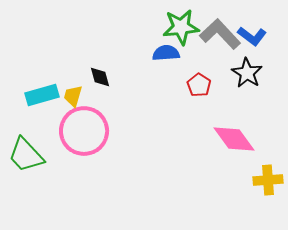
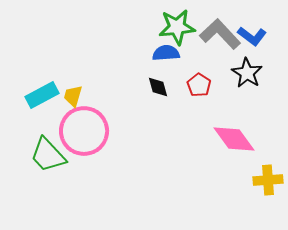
green star: moved 4 px left
black diamond: moved 58 px right, 10 px down
cyan rectangle: rotated 12 degrees counterclockwise
green trapezoid: moved 22 px right
